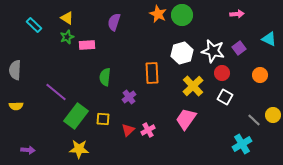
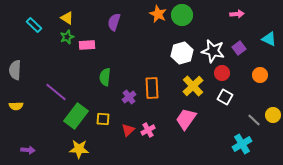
orange rectangle: moved 15 px down
